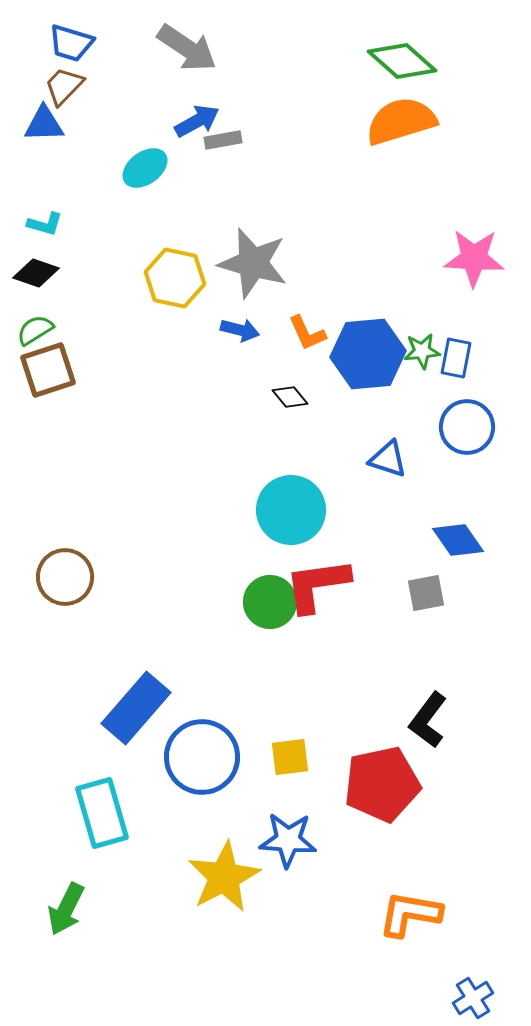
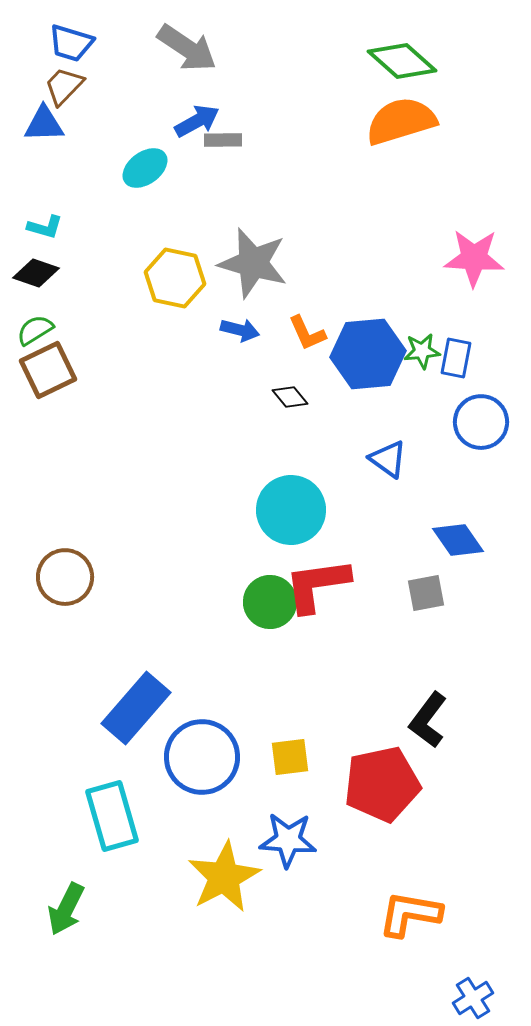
gray rectangle at (223, 140): rotated 9 degrees clockwise
cyan L-shape at (45, 224): moved 3 px down
brown square at (48, 370): rotated 8 degrees counterclockwise
blue circle at (467, 427): moved 14 px right, 5 px up
blue triangle at (388, 459): rotated 18 degrees clockwise
cyan rectangle at (102, 813): moved 10 px right, 3 px down
